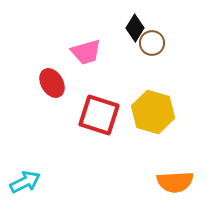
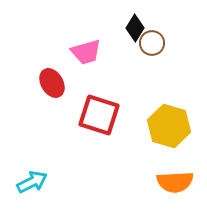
yellow hexagon: moved 16 px right, 14 px down
cyan arrow: moved 7 px right
